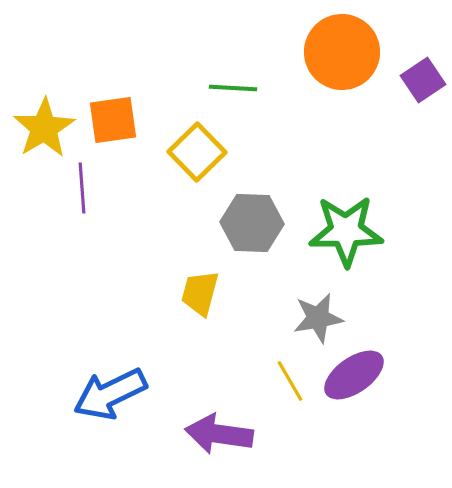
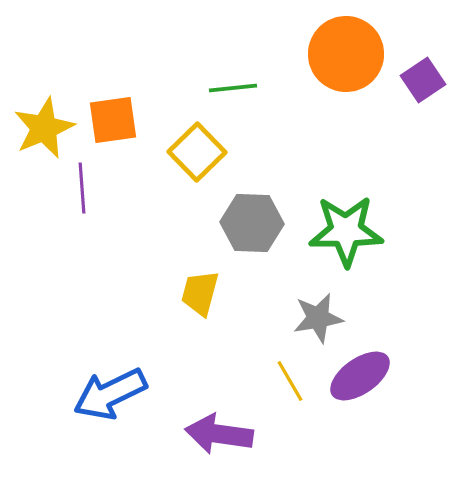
orange circle: moved 4 px right, 2 px down
green line: rotated 9 degrees counterclockwise
yellow star: rotated 8 degrees clockwise
purple ellipse: moved 6 px right, 1 px down
